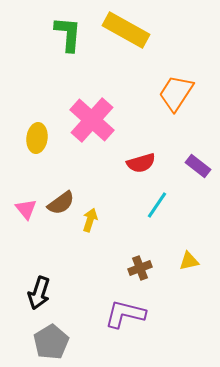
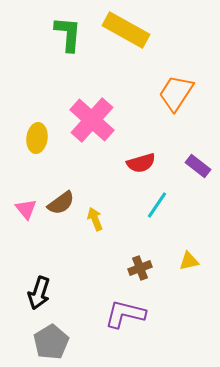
yellow arrow: moved 5 px right, 1 px up; rotated 40 degrees counterclockwise
